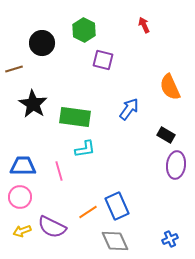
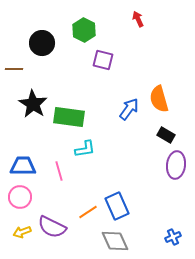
red arrow: moved 6 px left, 6 px up
brown line: rotated 18 degrees clockwise
orange semicircle: moved 11 px left, 12 px down; rotated 8 degrees clockwise
green rectangle: moved 6 px left
yellow arrow: moved 1 px down
blue cross: moved 3 px right, 2 px up
